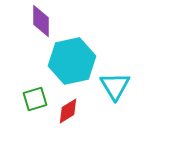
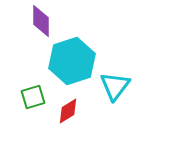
cyan hexagon: rotated 6 degrees counterclockwise
cyan triangle: rotated 8 degrees clockwise
green square: moved 2 px left, 2 px up
